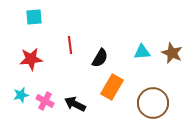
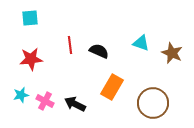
cyan square: moved 4 px left, 1 px down
cyan triangle: moved 1 px left, 9 px up; rotated 24 degrees clockwise
black semicircle: moved 1 px left, 7 px up; rotated 96 degrees counterclockwise
